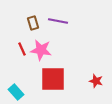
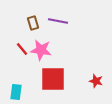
red line: rotated 16 degrees counterclockwise
cyan rectangle: rotated 49 degrees clockwise
